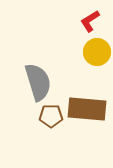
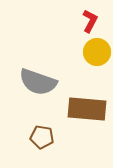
red L-shape: rotated 150 degrees clockwise
gray semicircle: rotated 126 degrees clockwise
brown pentagon: moved 9 px left, 21 px down; rotated 10 degrees clockwise
